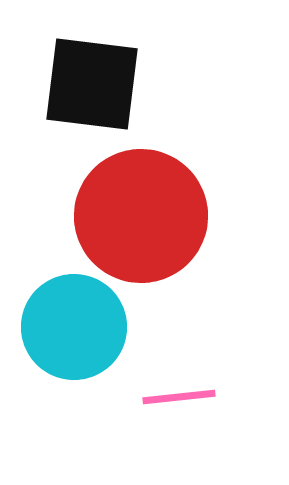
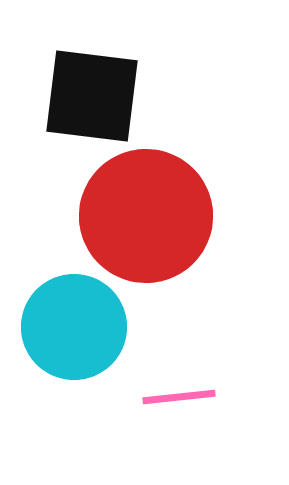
black square: moved 12 px down
red circle: moved 5 px right
